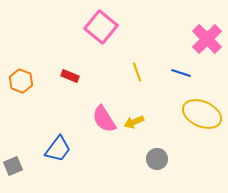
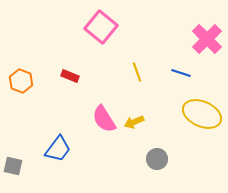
gray square: rotated 36 degrees clockwise
